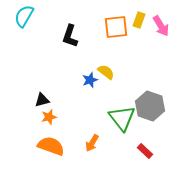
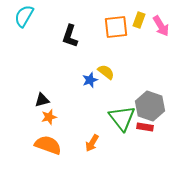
orange semicircle: moved 3 px left, 1 px up
red rectangle: moved 24 px up; rotated 35 degrees counterclockwise
